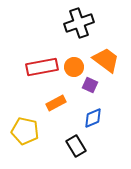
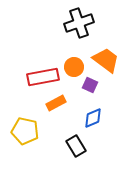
red rectangle: moved 1 px right, 10 px down
